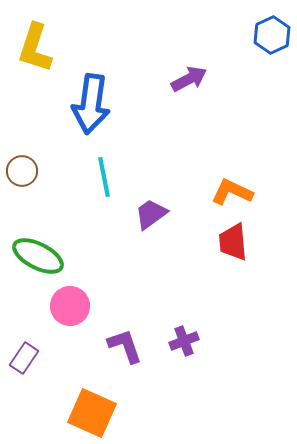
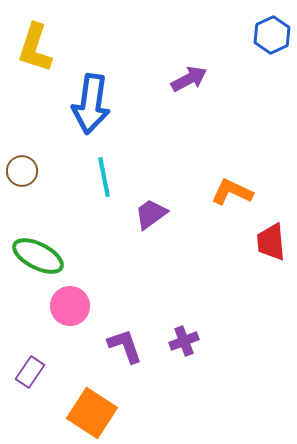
red trapezoid: moved 38 px right
purple rectangle: moved 6 px right, 14 px down
orange square: rotated 9 degrees clockwise
